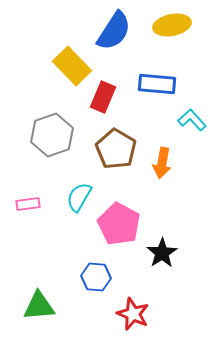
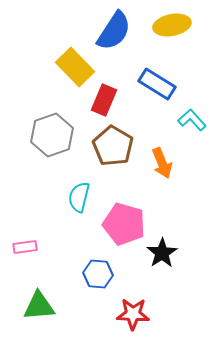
yellow rectangle: moved 3 px right, 1 px down
blue rectangle: rotated 27 degrees clockwise
red rectangle: moved 1 px right, 3 px down
brown pentagon: moved 3 px left, 3 px up
orange arrow: rotated 32 degrees counterclockwise
cyan semicircle: rotated 16 degrees counterclockwise
pink rectangle: moved 3 px left, 43 px down
pink pentagon: moved 5 px right; rotated 12 degrees counterclockwise
blue hexagon: moved 2 px right, 3 px up
red star: rotated 20 degrees counterclockwise
